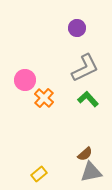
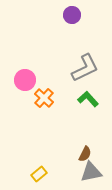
purple circle: moved 5 px left, 13 px up
brown semicircle: rotated 21 degrees counterclockwise
